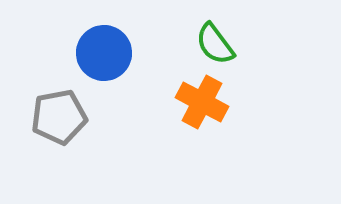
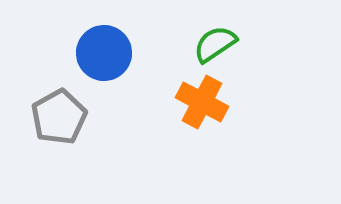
green semicircle: rotated 93 degrees clockwise
gray pentagon: rotated 18 degrees counterclockwise
